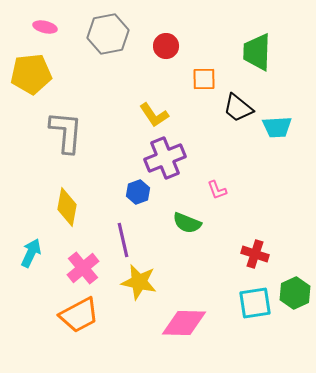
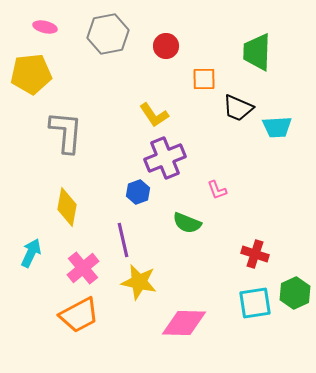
black trapezoid: rotated 16 degrees counterclockwise
